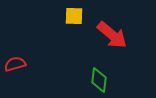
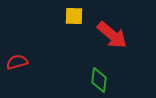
red semicircle: moved 2 px right, 2 px up
